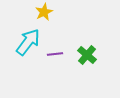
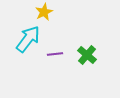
cyan arrow: moved 3 px up
